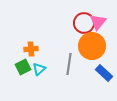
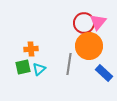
orange circle: moved 3 px left
green square: rotated 14 degrees clockwise
